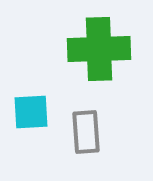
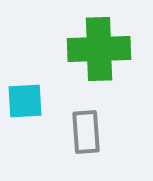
cyan square: moved 6 px left, 11 px up
